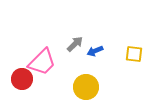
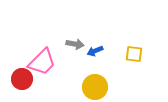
gray arrow: rotated 54 degrees clockwise
yellow circle: moved 9 px right
